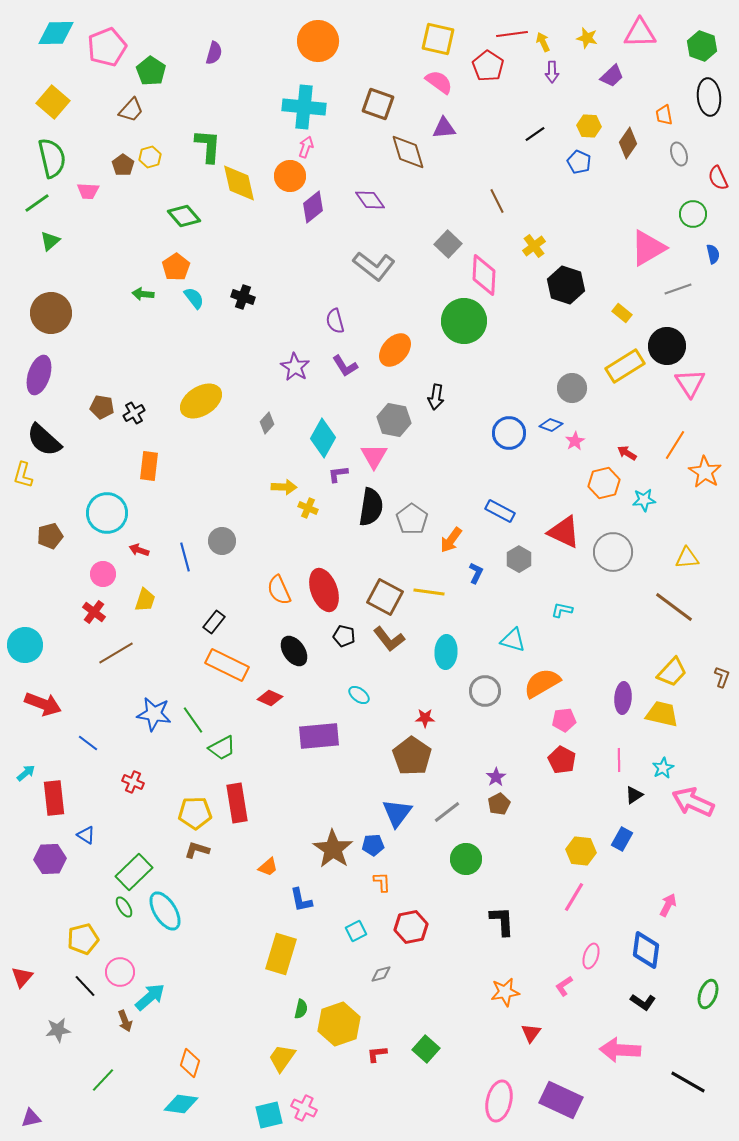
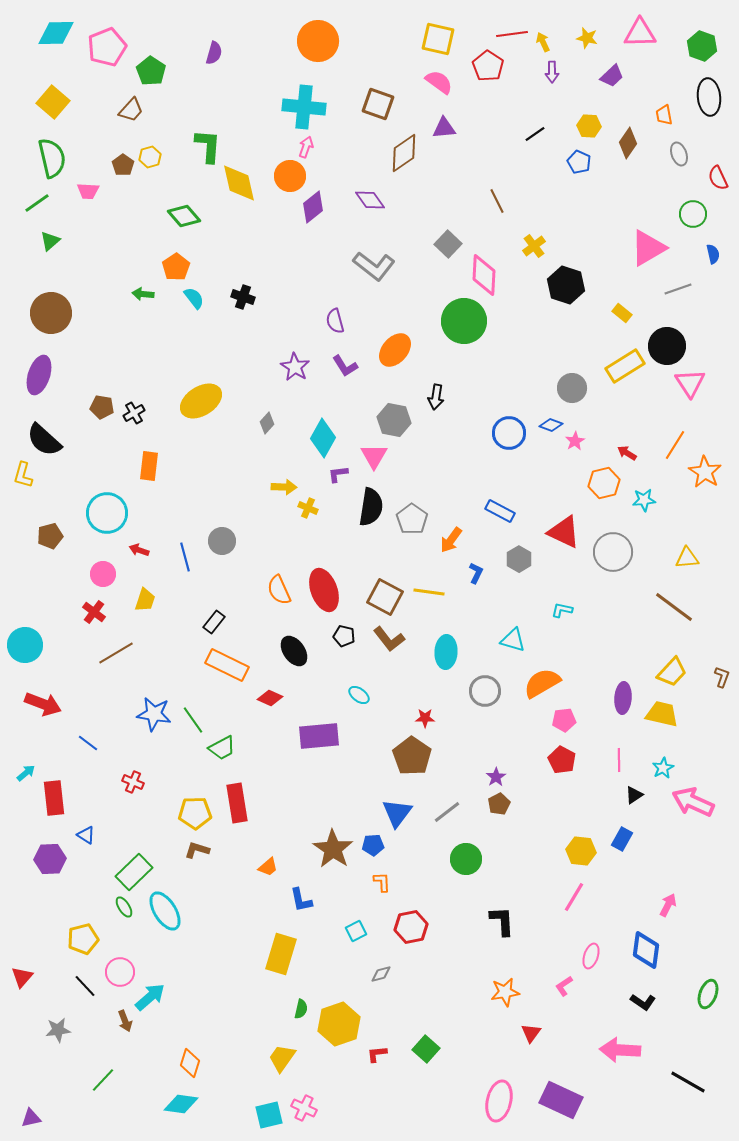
brown diamond at (408, 152): moved 4 px left, 1 px down; rotated 72 degrees clockwise
